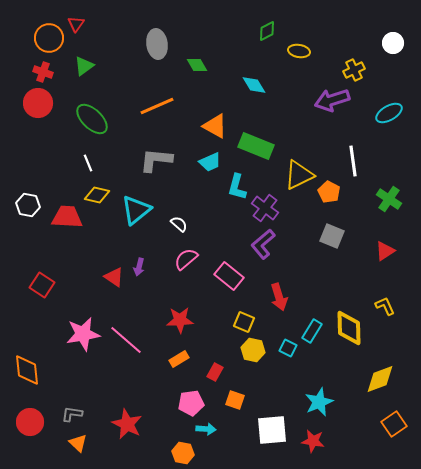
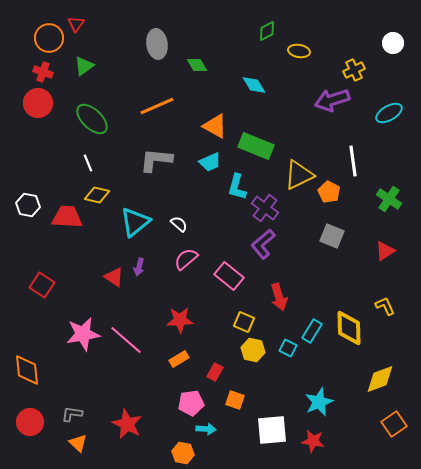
cyan triangle at (136, 210): moved 1 px left, 12 px down
